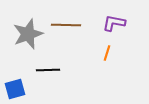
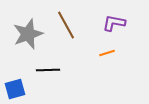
brown line: rotated 60 degrees clockwise
orange line: rotated 56 degrees clockwise
